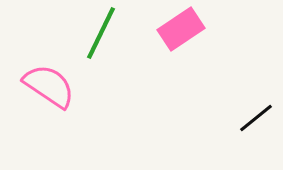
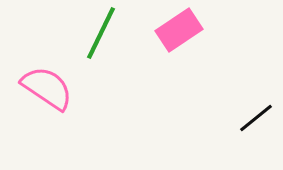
pink rectangle: moved 2 px left, 1 px down
pink semicircle: moved 2 px left, 2 px down
